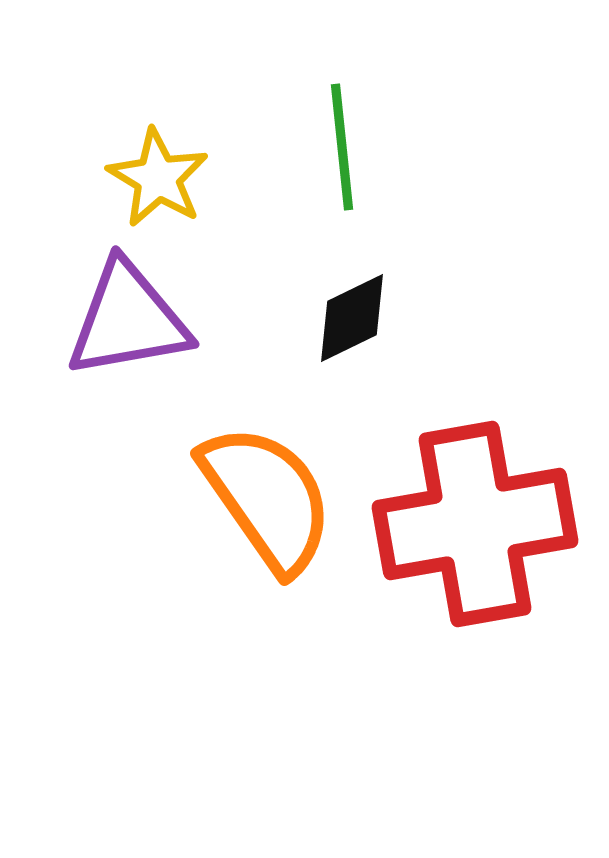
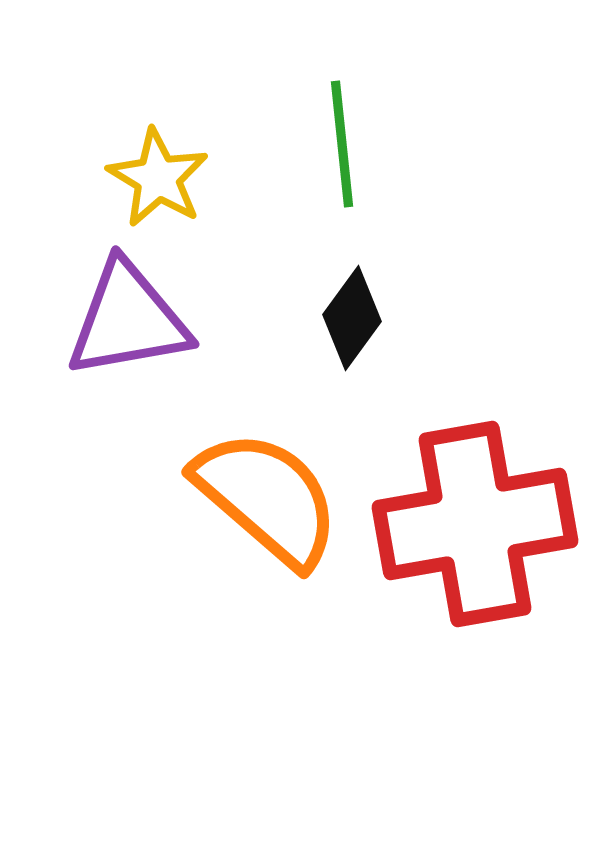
green line: moved 3 px up
black diamond: rotated 28 degrees counterclockwise
orange semicircle: rotated 14 degrees counterclockwise
